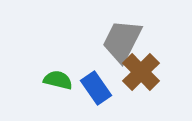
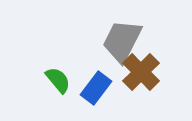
green semicircle: rotated 36 degrees clockwise
blue rectangle: rotated 72 degrees clockwise
